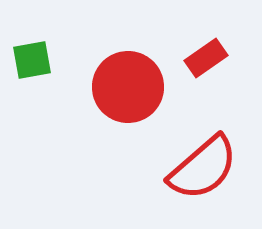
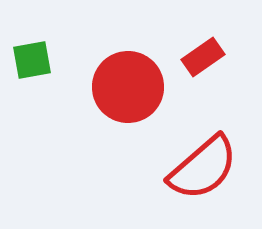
red rectangle: moved 3 px left, 1 px up
